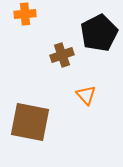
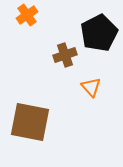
orange cross: moved 2 px right, 1 px down; rotated 30 degrees counterclockwise
brown cross: moved 3 px right
orange triangle: moved 5 px right, 8 px up
